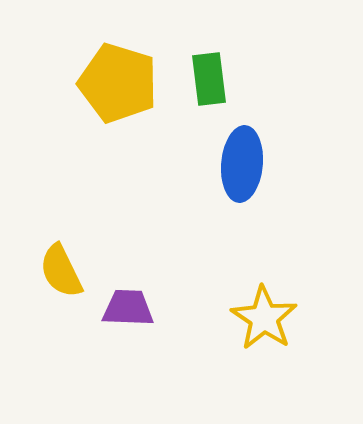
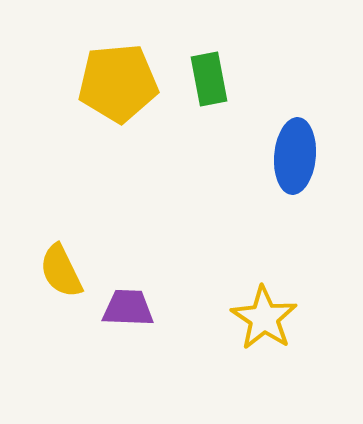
green rectangle: rotated 4 degrees counterclockwise
yellow pentagon: rotated 22 degrees counterclockwise
blue ellipse: moved 53 px right, 8 px up
